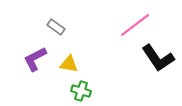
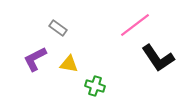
gray rectangle: moved 2 px right, 1 px down
green cross: moved 14 px right, 5 px up
